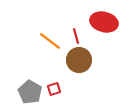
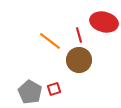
red line: moved 3 px right, 1 px up
